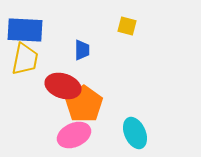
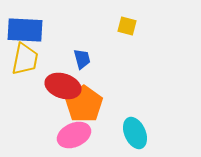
blue trapezoid: moved 9 px down; rotated 15 degrees counterclockwise
